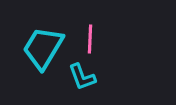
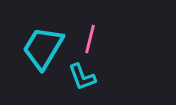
pink line: rotated 12 degrees clockwise
